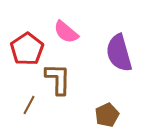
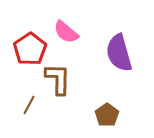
red pentagon: moved 3 px right
brown pentagon: rotated 10 degrees counterclockwise
